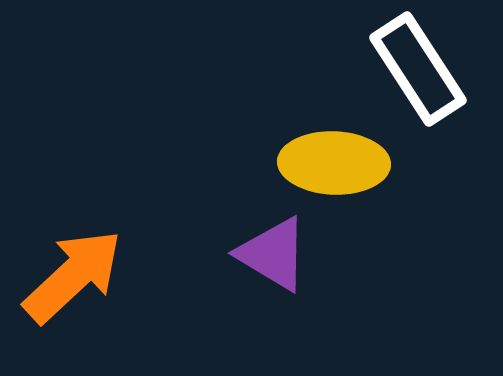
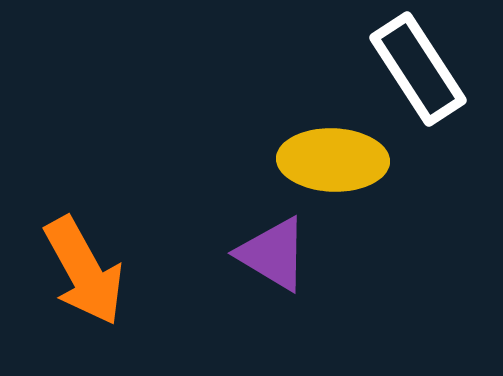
yellow ellipse: moved 1 px left, 3 px up
orange arrow: moved 11 px right, 5 px up; rotated 104 degrees clockwise
